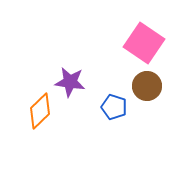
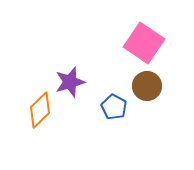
purple star: rotated 24 degrees counterclockwise
blue pentagon: rotated 10 degrees clockwise
orange diamond: moved 1 px up
